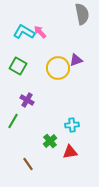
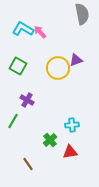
cyan L-shape: moved 1 px left, 3 px up
green cross: moved 1 px up
